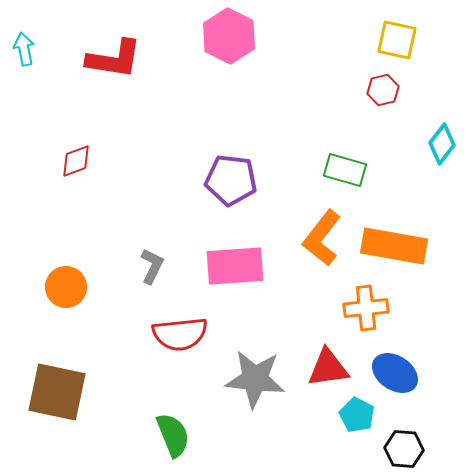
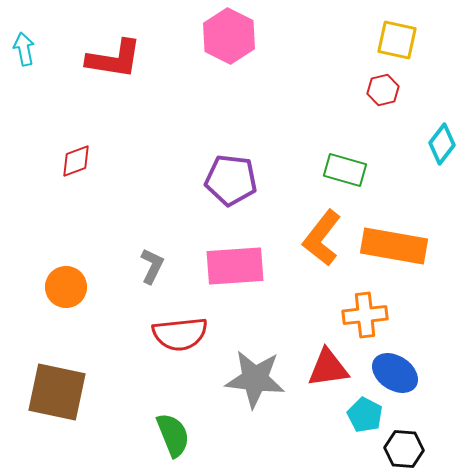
orange cross: moved 1 px left, 7 px down
cyan pentagon: moved 8 px right
